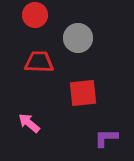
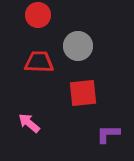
red circle: moved 3 px right
gray circle: moved 8 px down
purple L-shape: moved 2 px right, 4 px up
